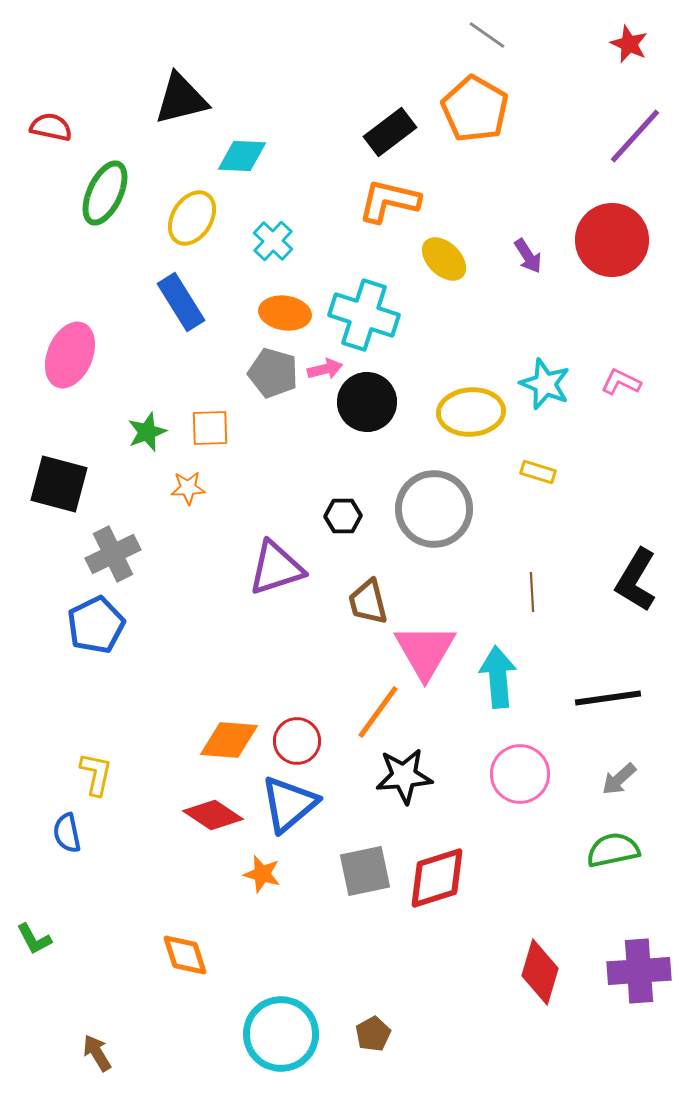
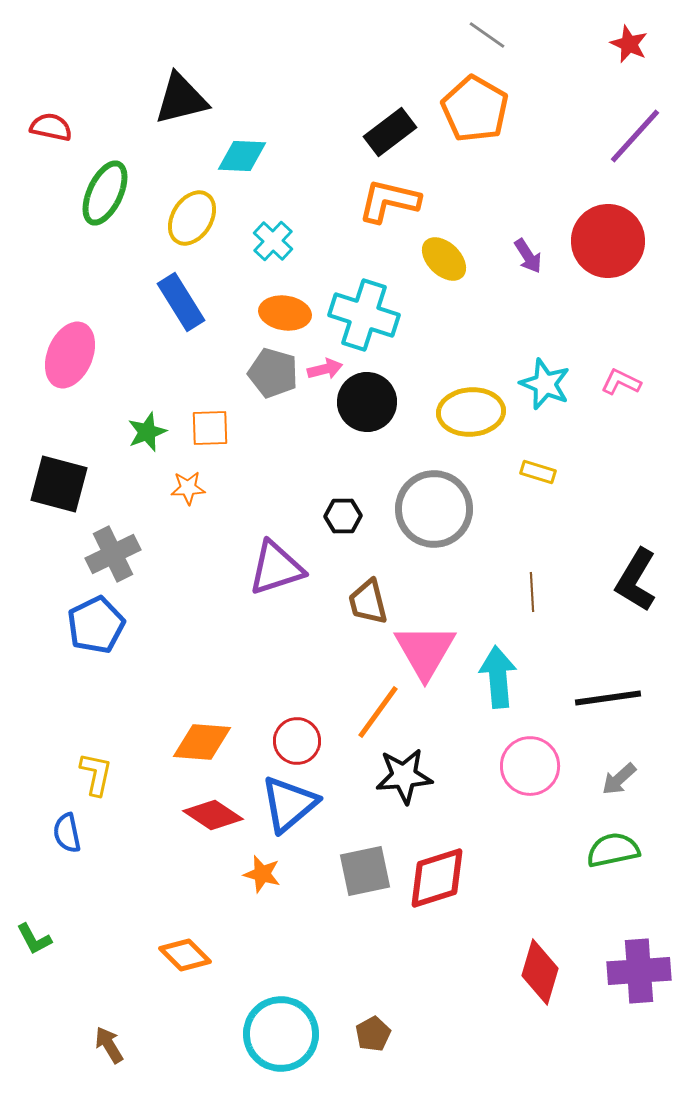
red circle at (612, 240): moved 4 px left, 1 px down
orange diamond at (229, 740): moved 27 px left, 2 px down
pink circle at (520, 774): moved 10 px right, 8 px up
orange diamond at (185, 955): rotated 27 degrees counterclockwise
brown arrow at (97, 1053): moved 12 px right, 8 px up
